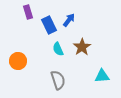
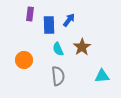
purple rectangle: moved 2 px right, 2 px down; rotated 24 degrees clockwise
blue rectangle: rotated 24 degrees clockwise
orange circle: moved 6 px right, 1 px up
gray semicircle: moved 4 px up; rotated 12 degrees clockwise
